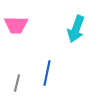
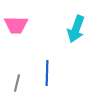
blue line: rotated 10 degrees counterclockwise
